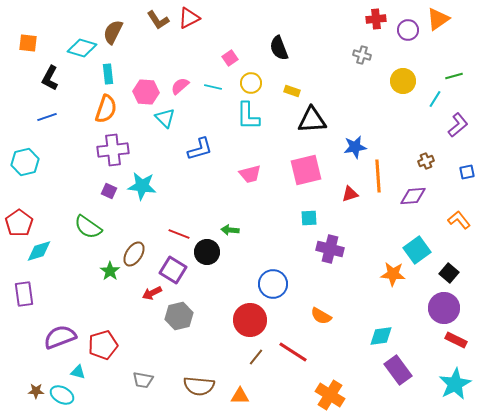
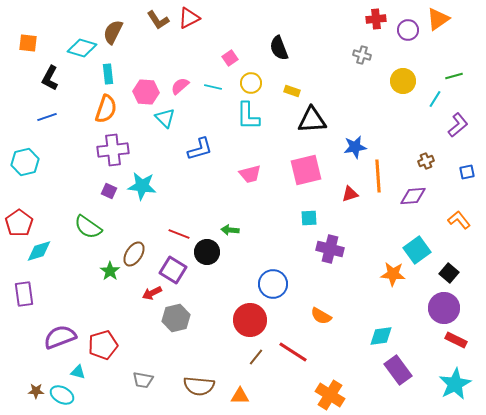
gray hexagon at (179, 316): moved 3 px left, 2 px down
